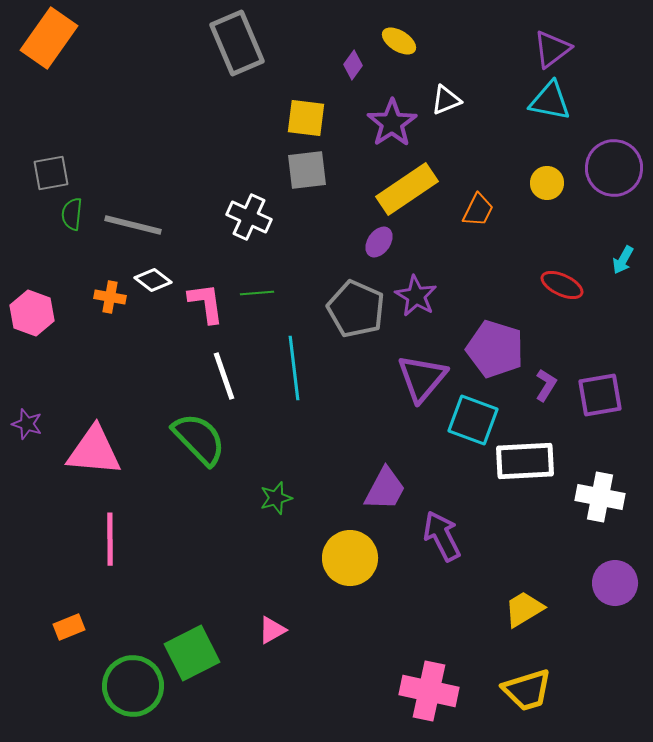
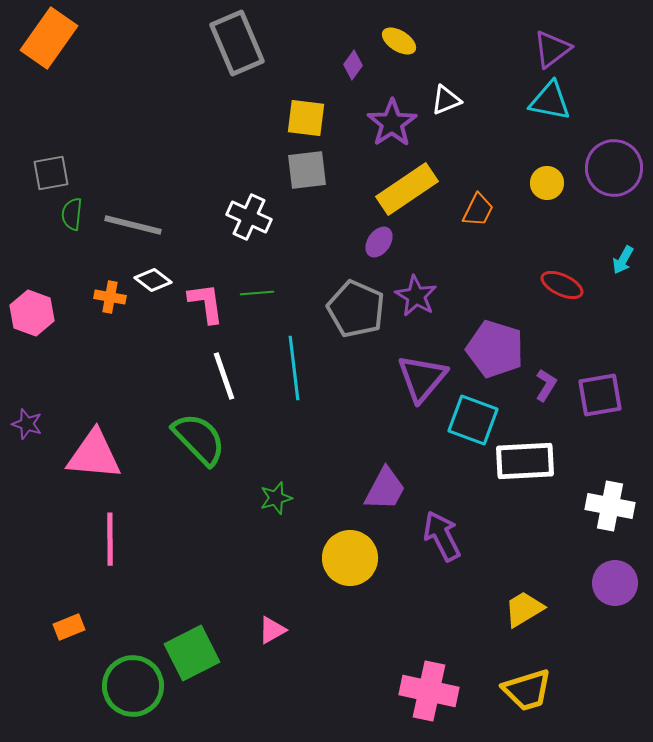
pink triangle at (94, 451): moved 4 px down
white cross at (600, 497): moved 10 px right, 9 px down
